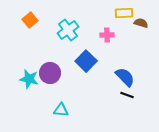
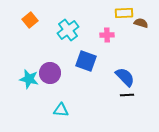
blue square: rotated 25 degrees counterclockwise
black line: rotated 24 degrees counterclockwise
